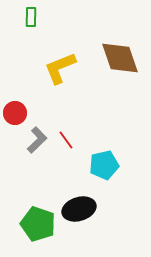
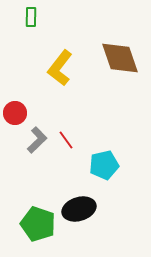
yellow L-shape: rotated 30 degrees counterclockwise
